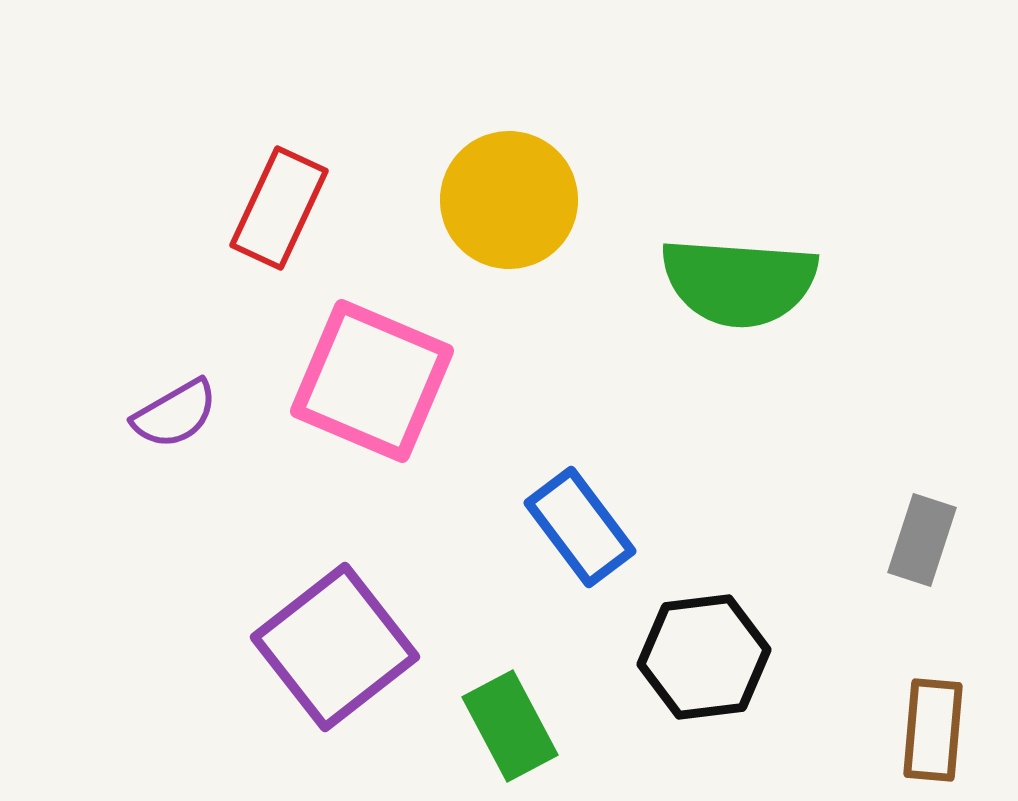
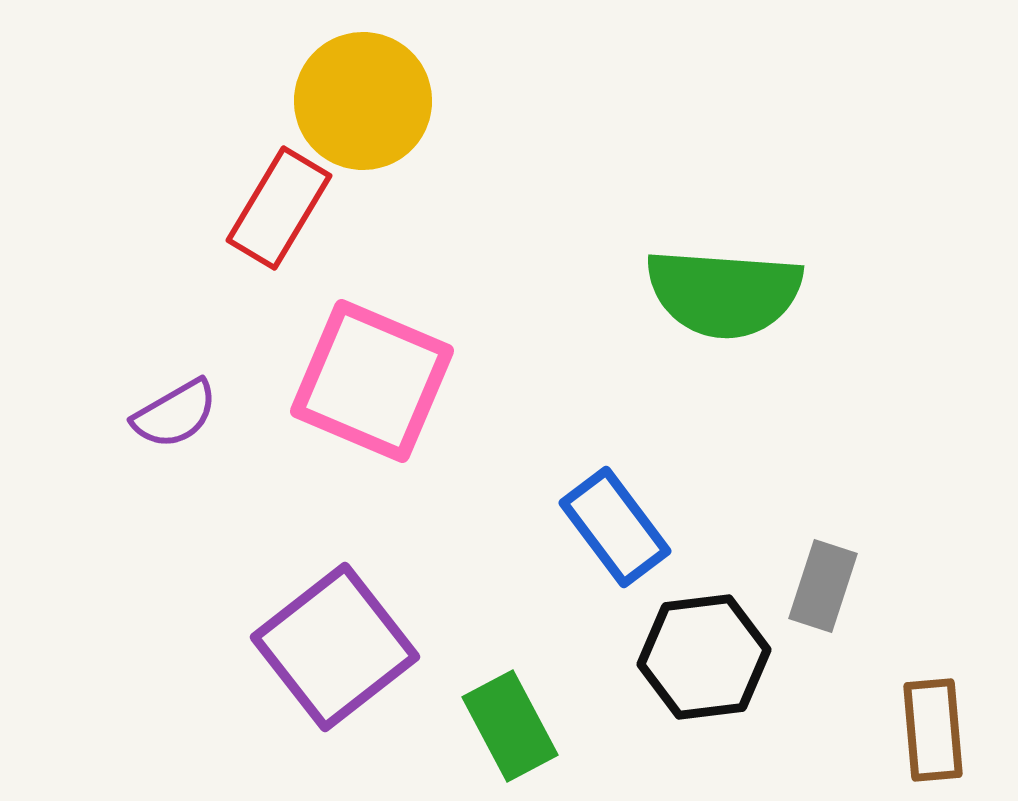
yellow circle: moved 146 px left, 99 px up
red rectangle: rotated 6 degrees clockwise
green semicircle: moved 15 px left, 11 px down
blue rectangle: moved 35 px right
gray rectangle: moved 99 px left, 46 px down
brown rectangle: rotated 10 degrees counterclockwise
